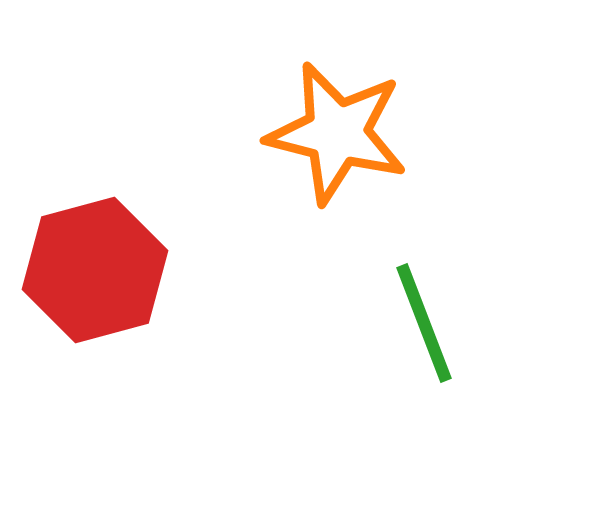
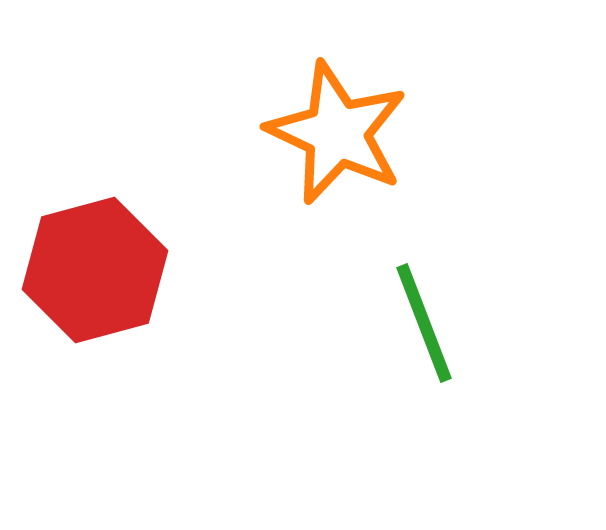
orange star: rotated 11 degrees clockwise
